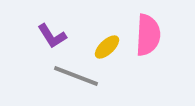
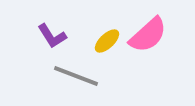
pink semicircle: rotated 45 degrees clockwise
yellow ellipse: moved 6 px up
